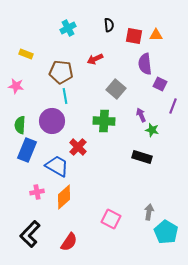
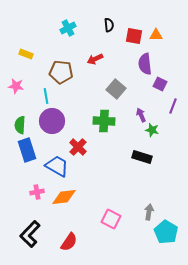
cyan line: moved 19 px left
blue rectangle: rotated 40 degrees counterclockwise
orange diamond: rotated 35 degrees clockwise
